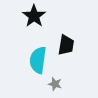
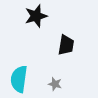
black star: moved 2 px right; rotated 20 degrees clockwise
cyan semicircle: moved 19 px left, 19 px down
